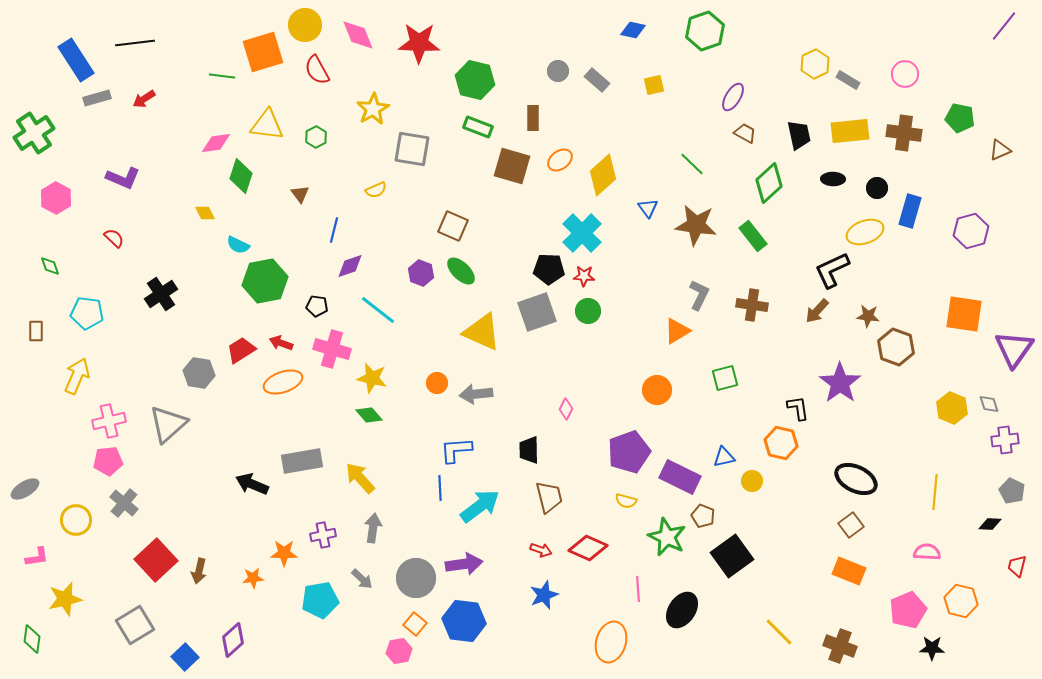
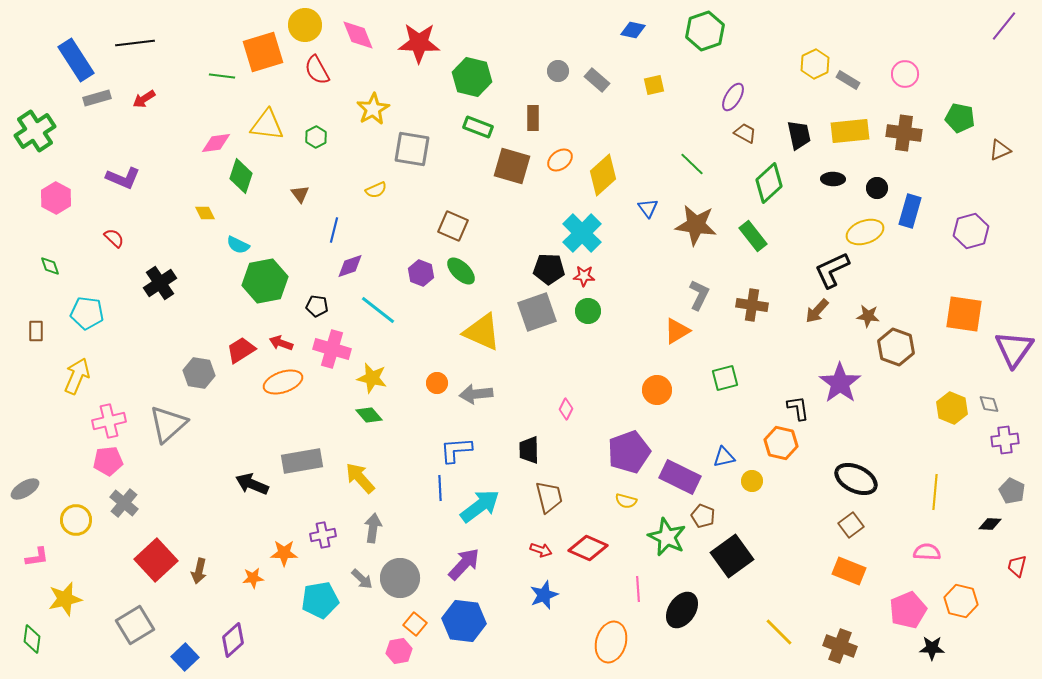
green hexagon at (475, 80): moved 3 px left, 3 px up
green cross at (34, 133): moved 1 px right, 2 px up
black cross at (161, 294): moved 1 px left, 11 px up
purple arrow at (464, 564): rotated 39 degrees counterclockwise
gray circle at (416, 578): moved 16 px left
